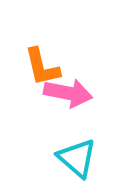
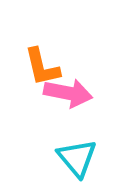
cyan triangle: rotated 9 degrees clockwise
